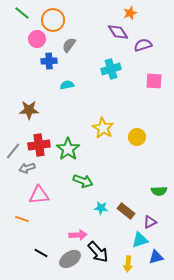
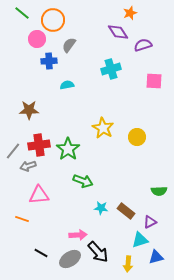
gray arrow: moved 1 px right, 2 px up
